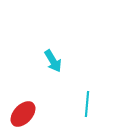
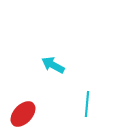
cyan arrow: moved 4 px down; rotated 150 degrees clockwise
